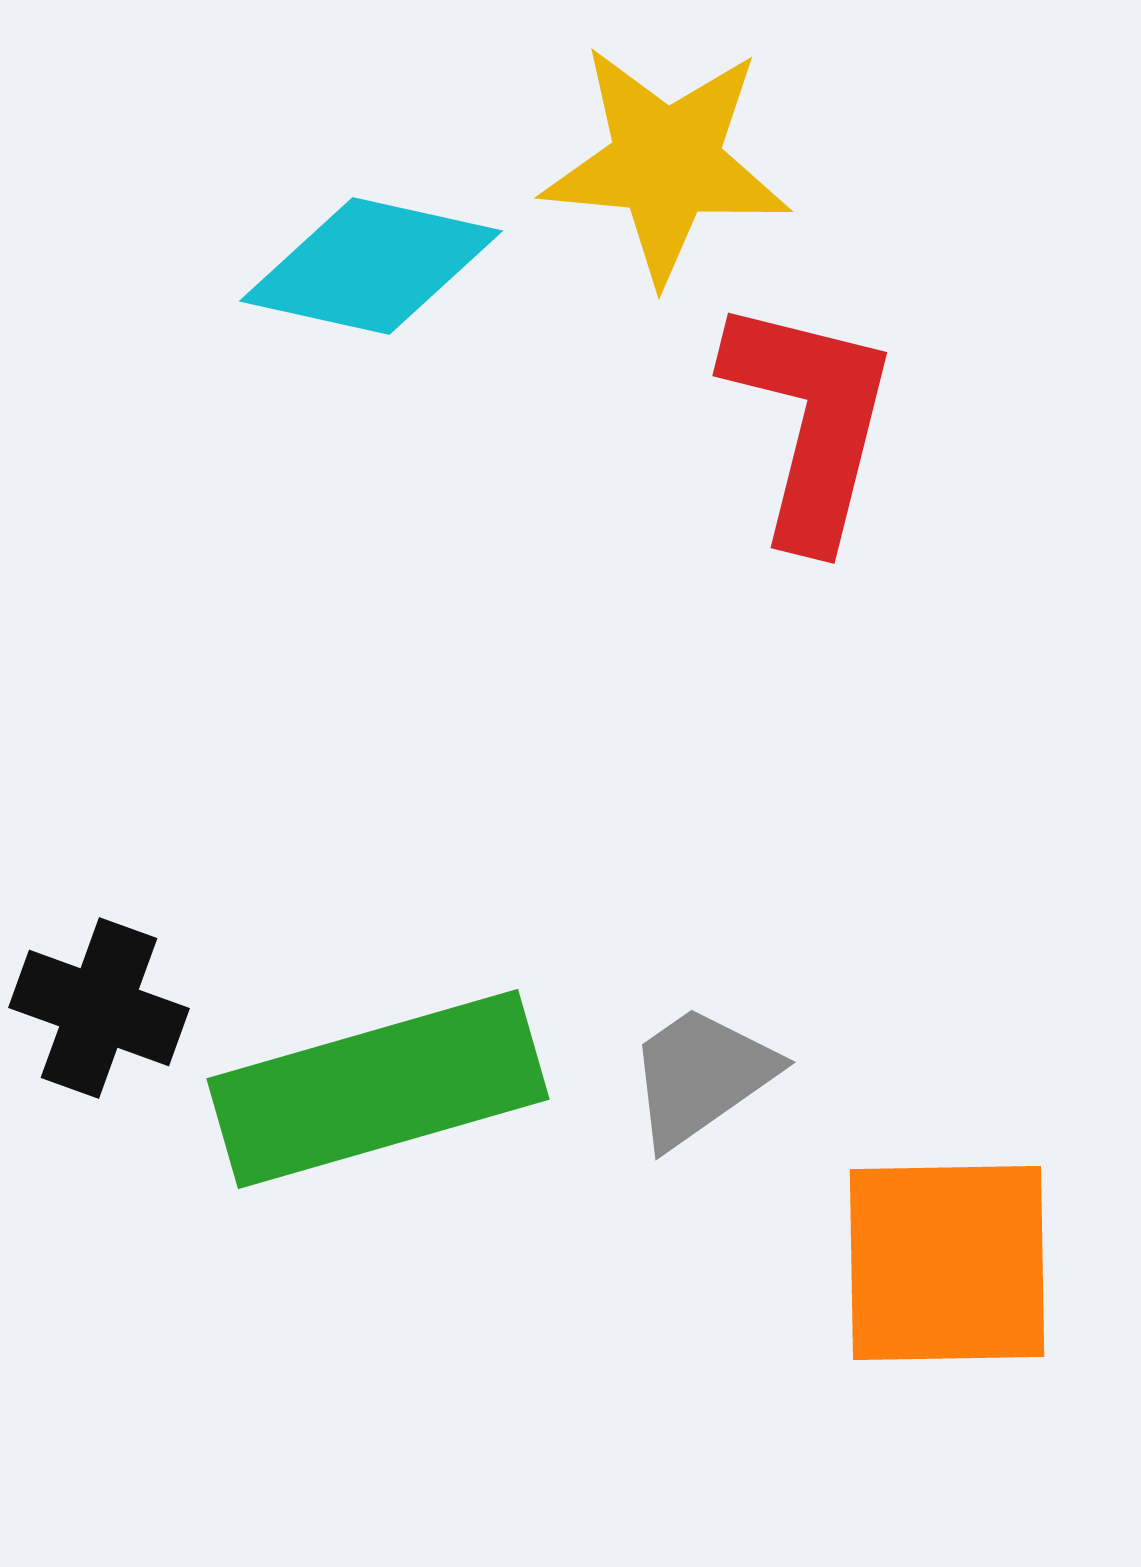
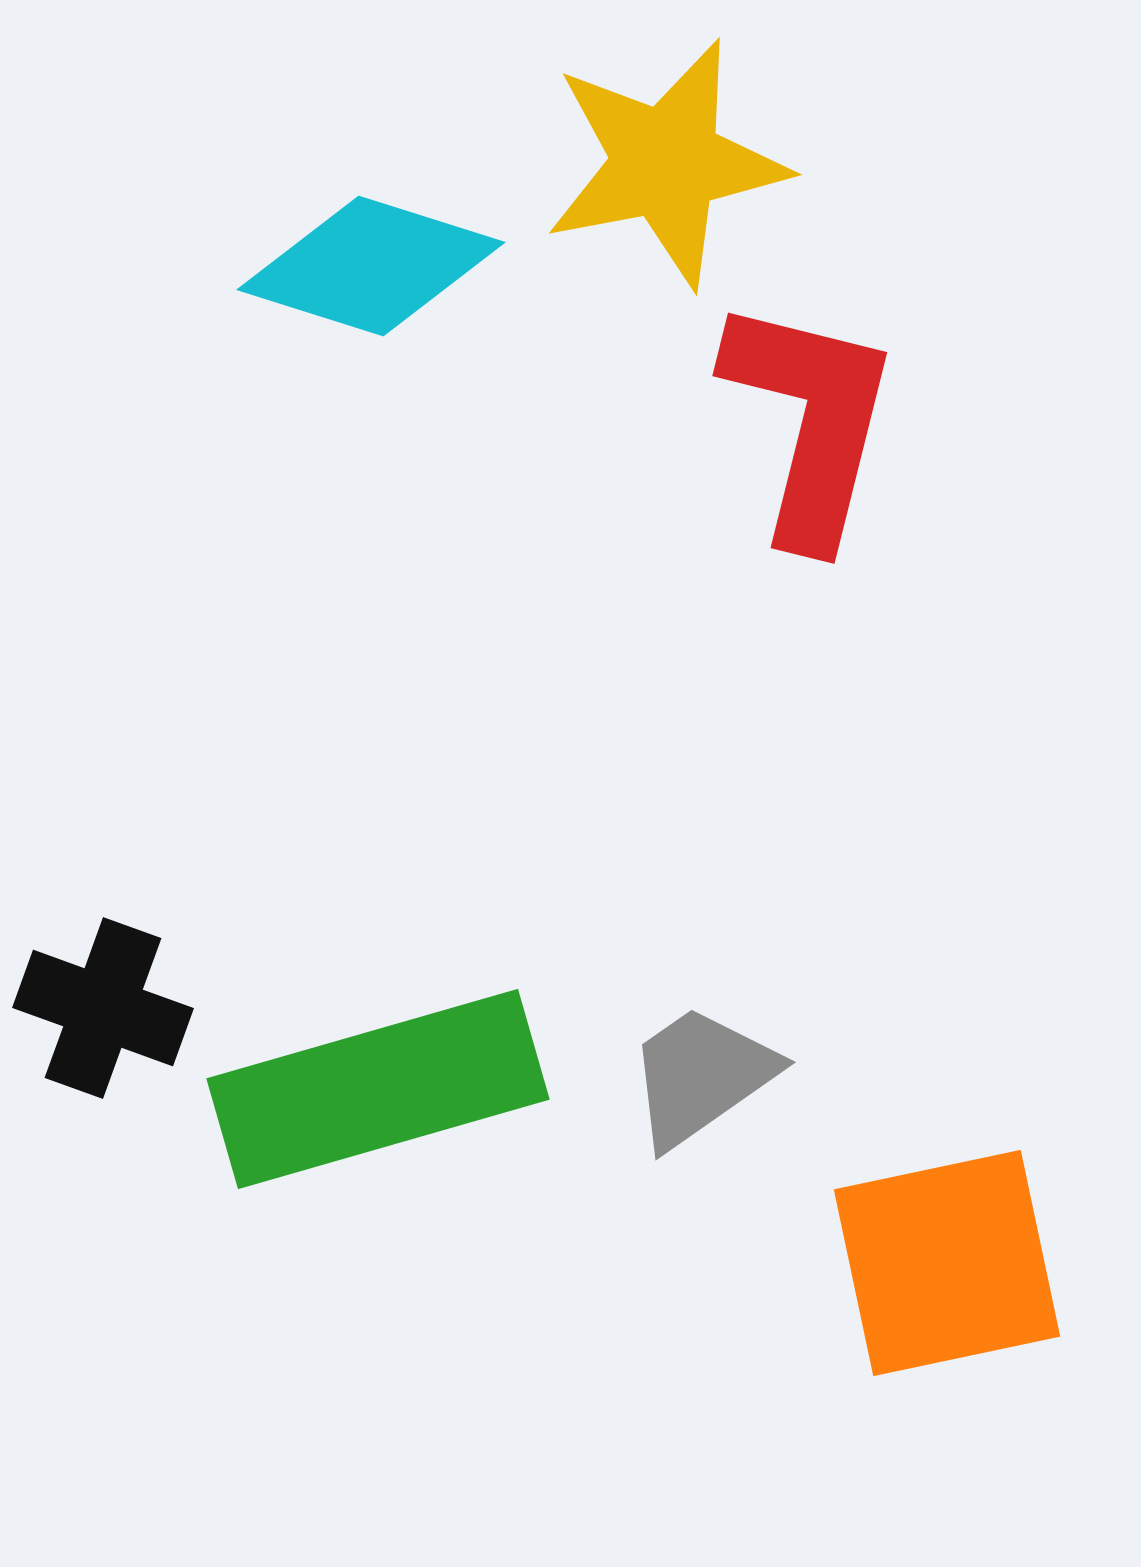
yellow star: rotated 16 degrees counterclockwise
cyan diamond: rotated 5 degrees clockwise
black cross: moved 4 px right
orange square: rotated 11 degrees counterclockwise
